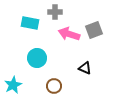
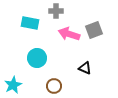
gray cross: moved 1 px right, 1 px up
